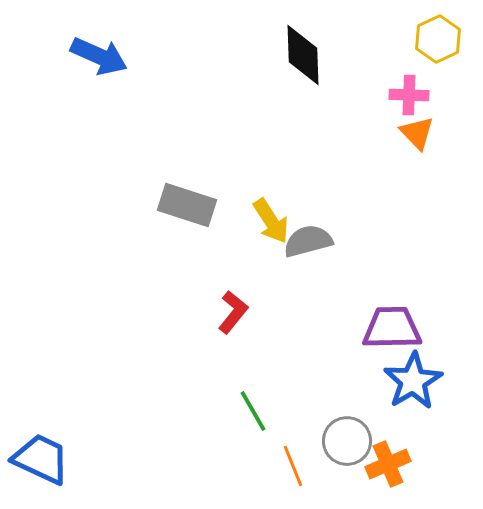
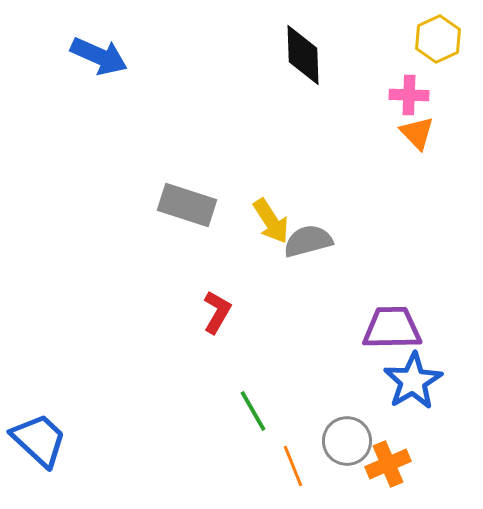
red L-shape: moved 16 px left; rotated 9 degrees counterclockwise
blue trapezoid: moved 2 px left, 19 px up; rotated 18 degrees clockwise
